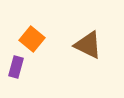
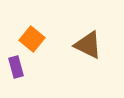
purple rectangle: rotated 30 degrees counterclockwise
